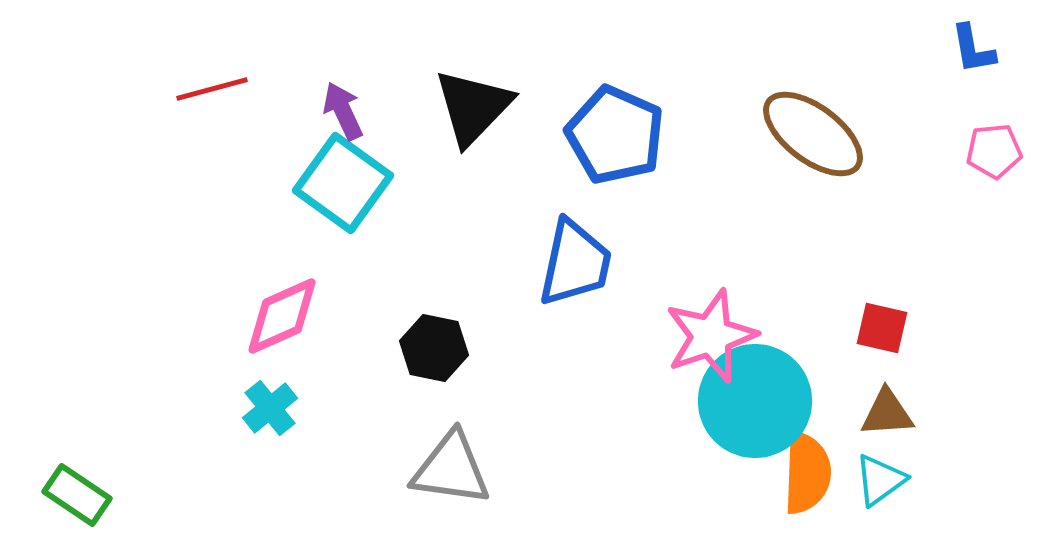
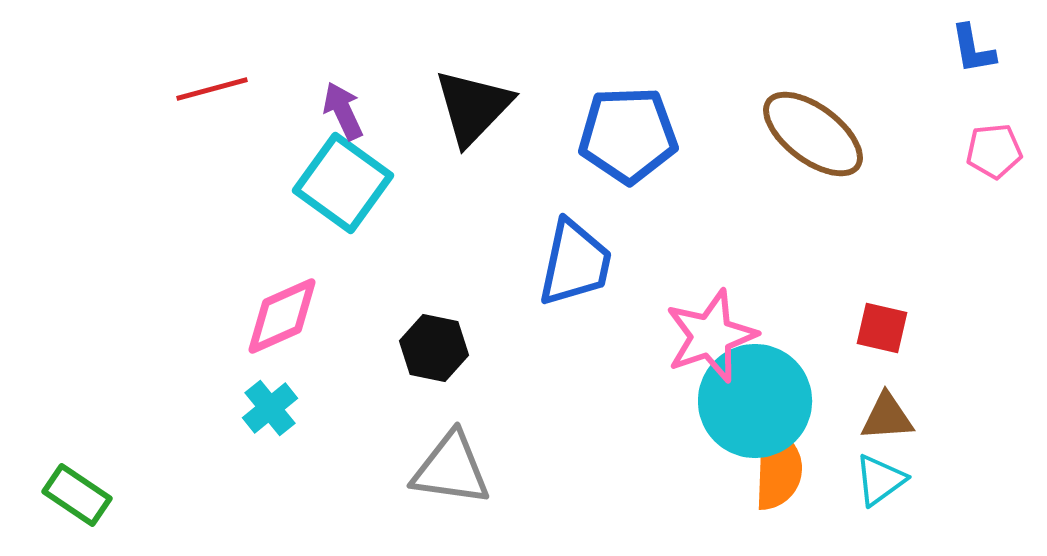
blue pentagon: moved 13 px right; rotated 26 degrees counterclockwise
brown triangle: moved 4 px down
orange semicircle: moved 29 px left, 4 px up
